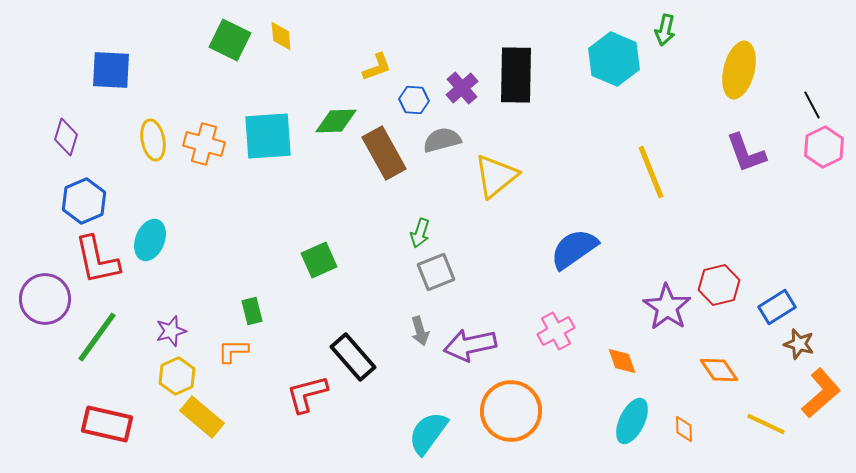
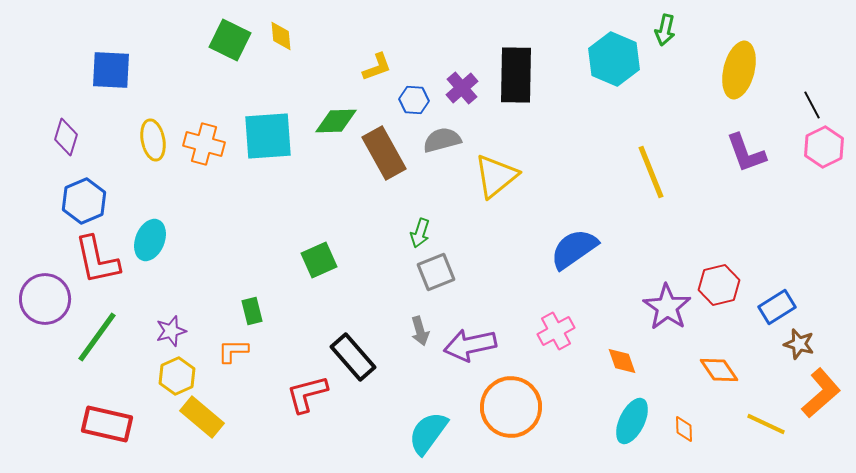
orange circle at (511, 411): moved 4 px up
